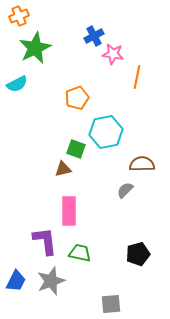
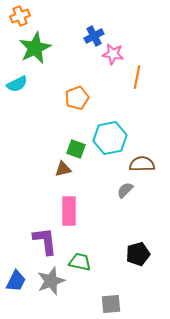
orange cross: moved 1 px right
cyan hexagon: moved 4 px right, 6 px down
green trapezoid: moved 9 px down
